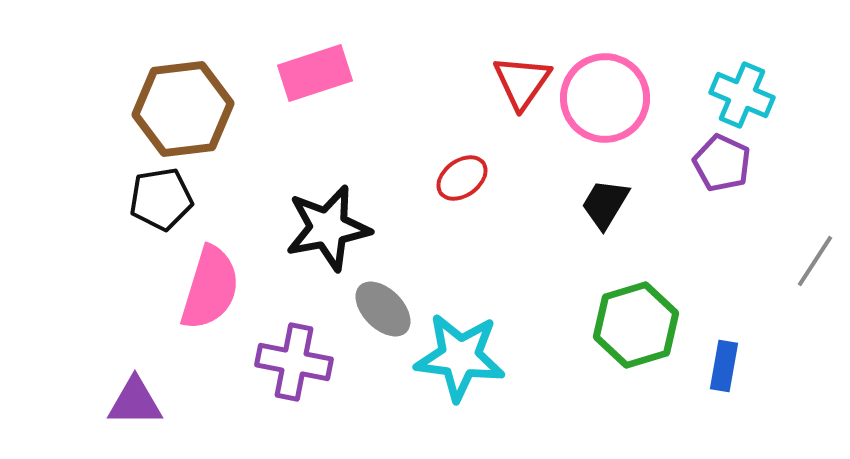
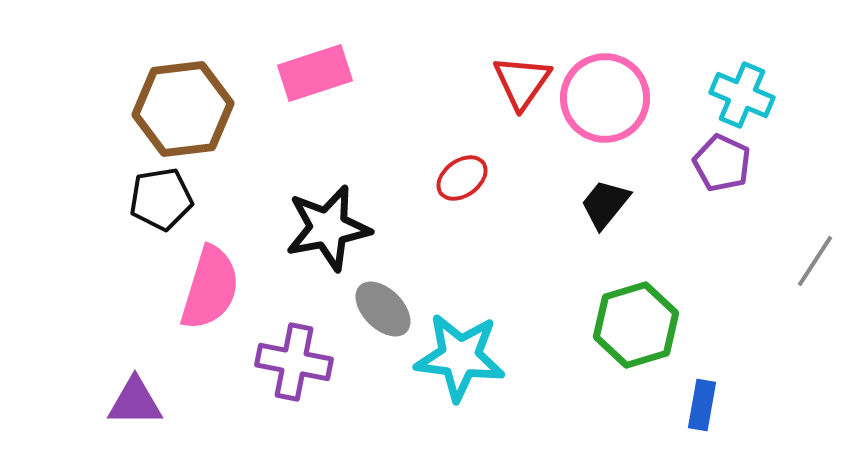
black trapezoid: rotated 8 degrees clockwise
blue rectangle: moved 22 px left, 39 px down
